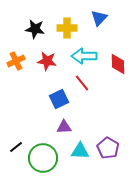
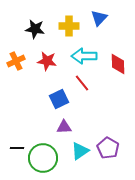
yellow cross: moved 2 px right, 2 px up
black line: moved 1 px right, 1 px down; rotated 40 degrees clockwise
cyan triangle: rotated 36 degrees counterclockwise
